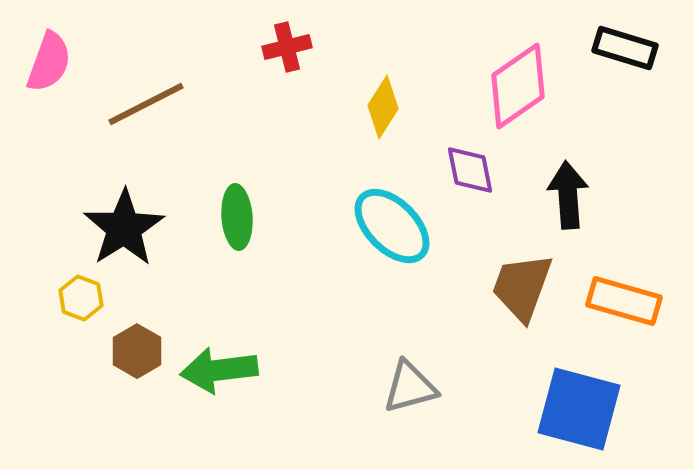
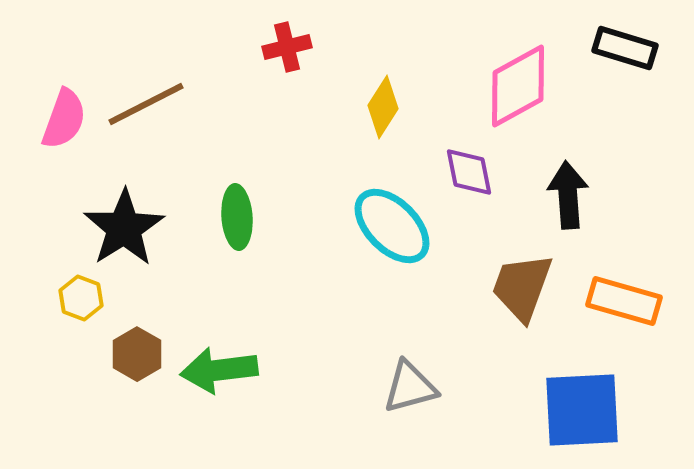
pink semicircle: moved 15 px right, 57 px down
pink diamond: rotated 6 degrees clockwise
purple diamond: moved 1 px left, 2 px down
brown hexagon: moved 3 px down
blue square: moved 3 px right, 1 px down; rotated 18 degrees counterclockwise
